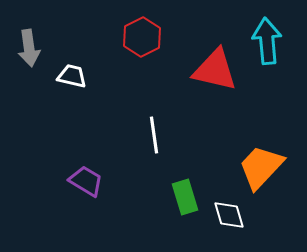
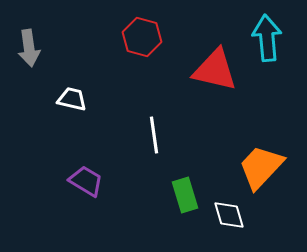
red hexagon: rotated 18 degrees counterclockwise
cyan arrow: moved 3 px up
white trapezoid: moved 23 px down
green rectangle: moved 2 px up
